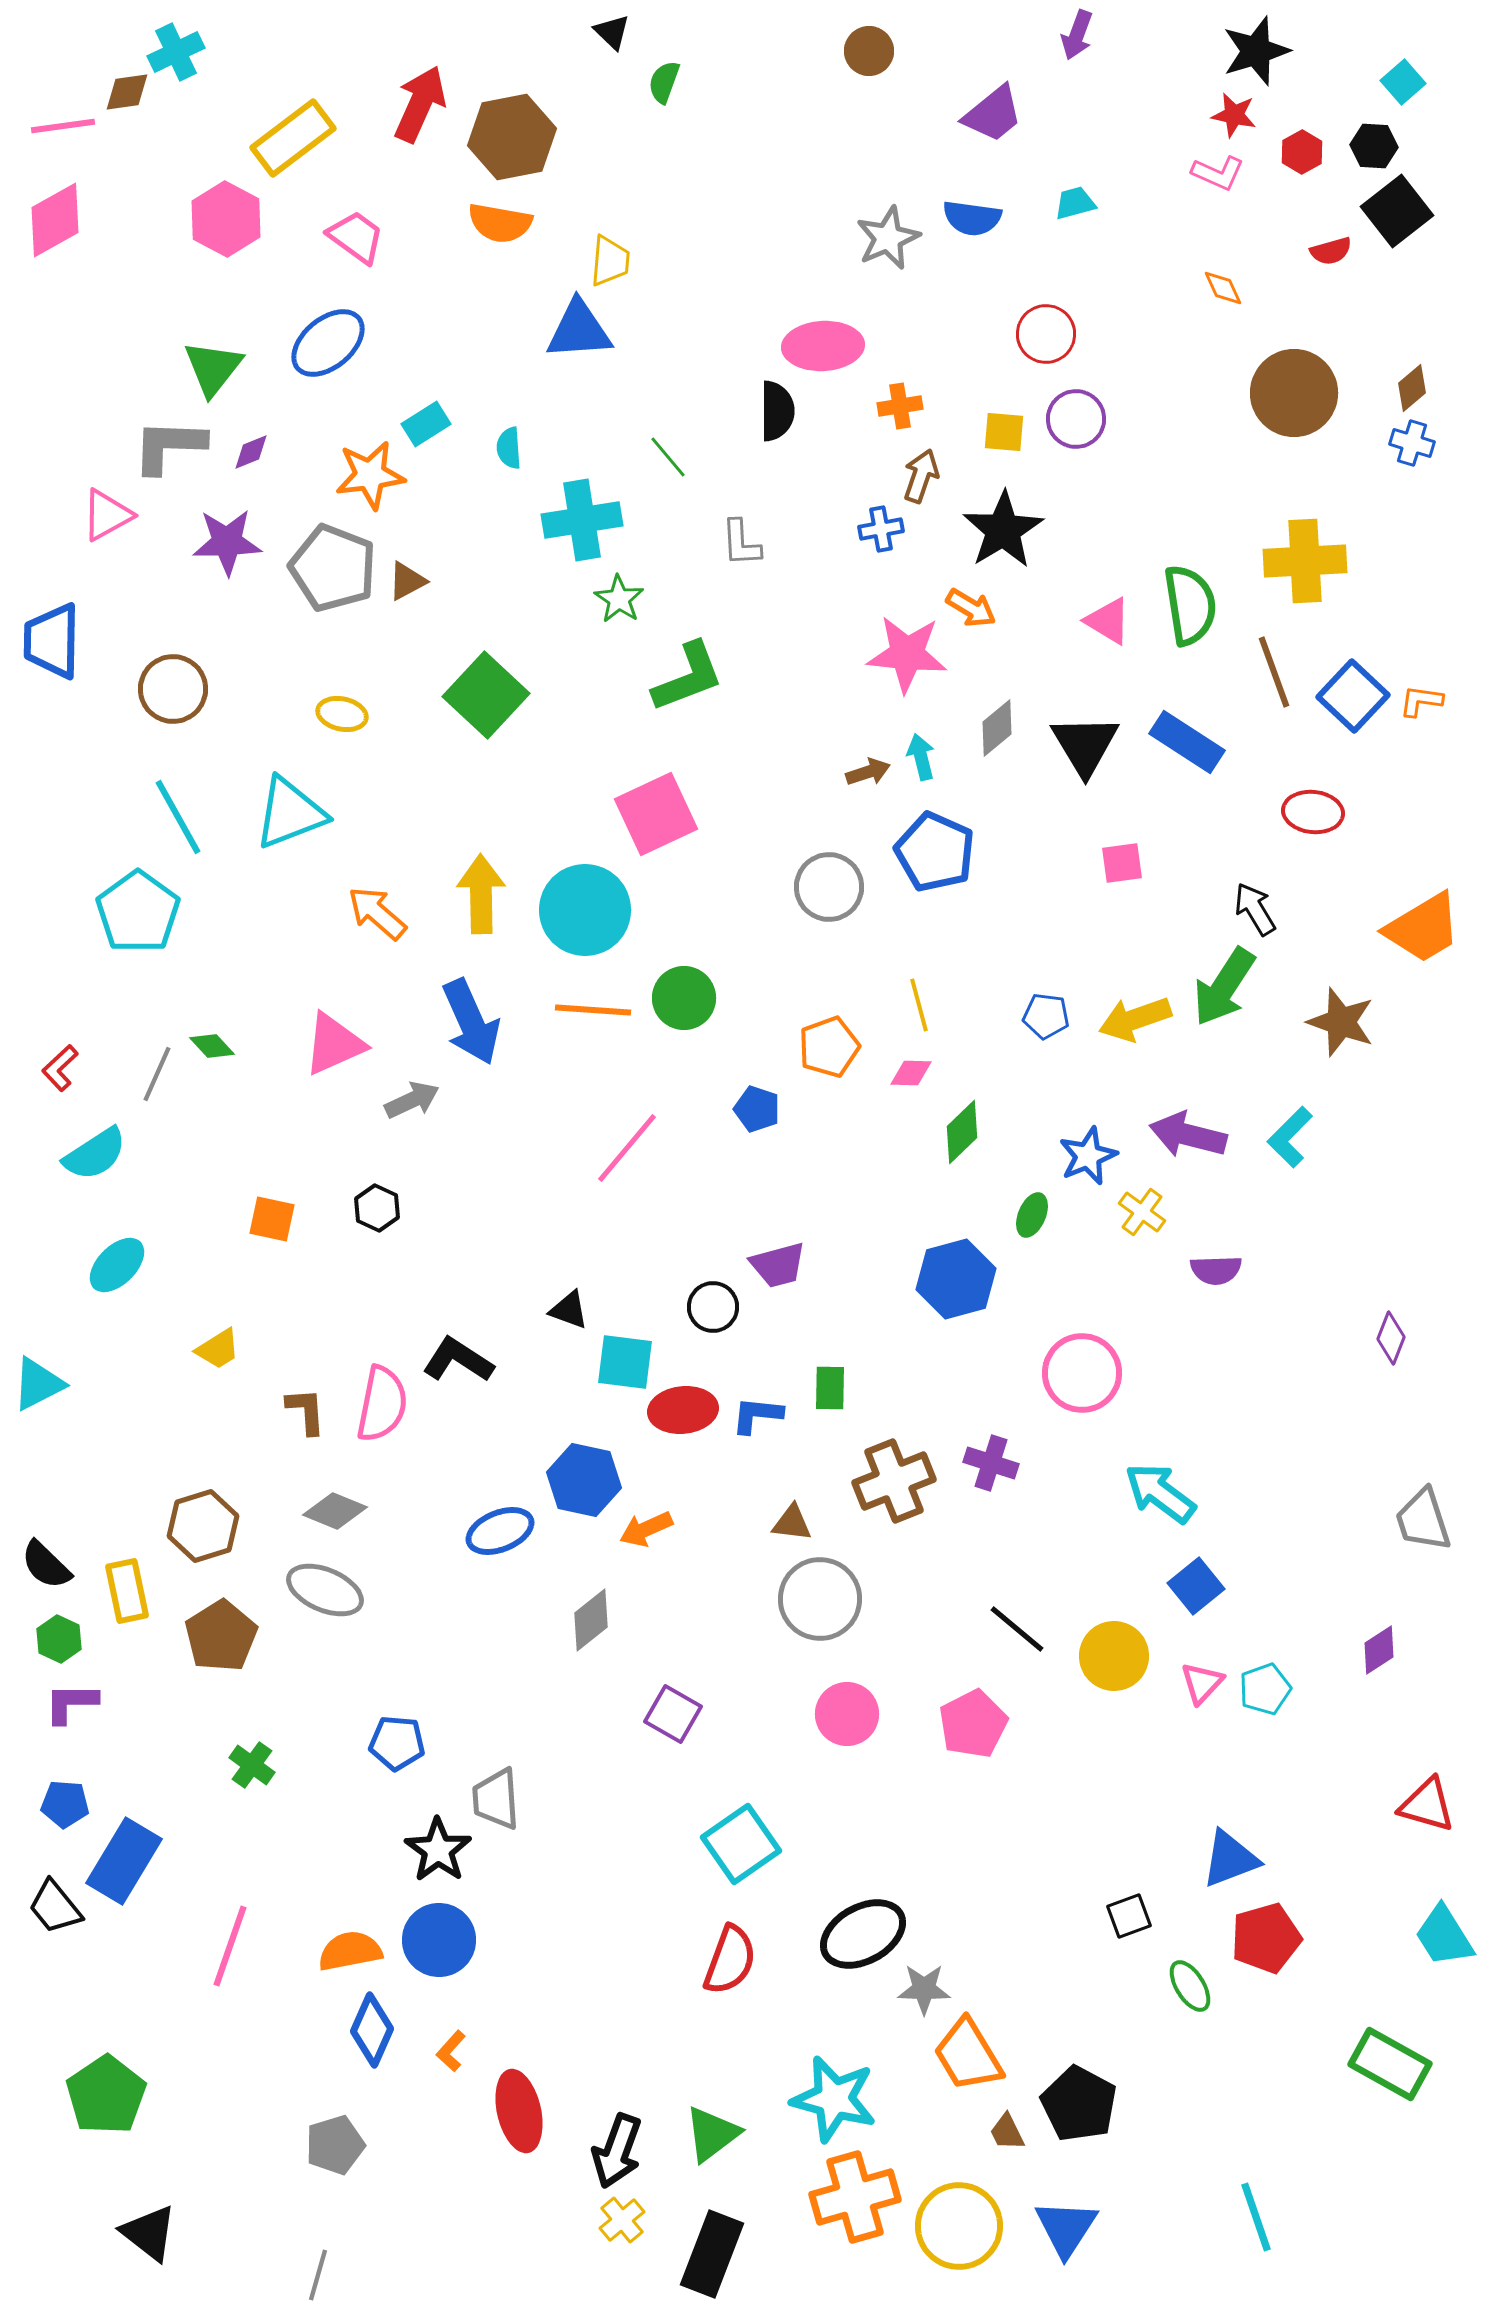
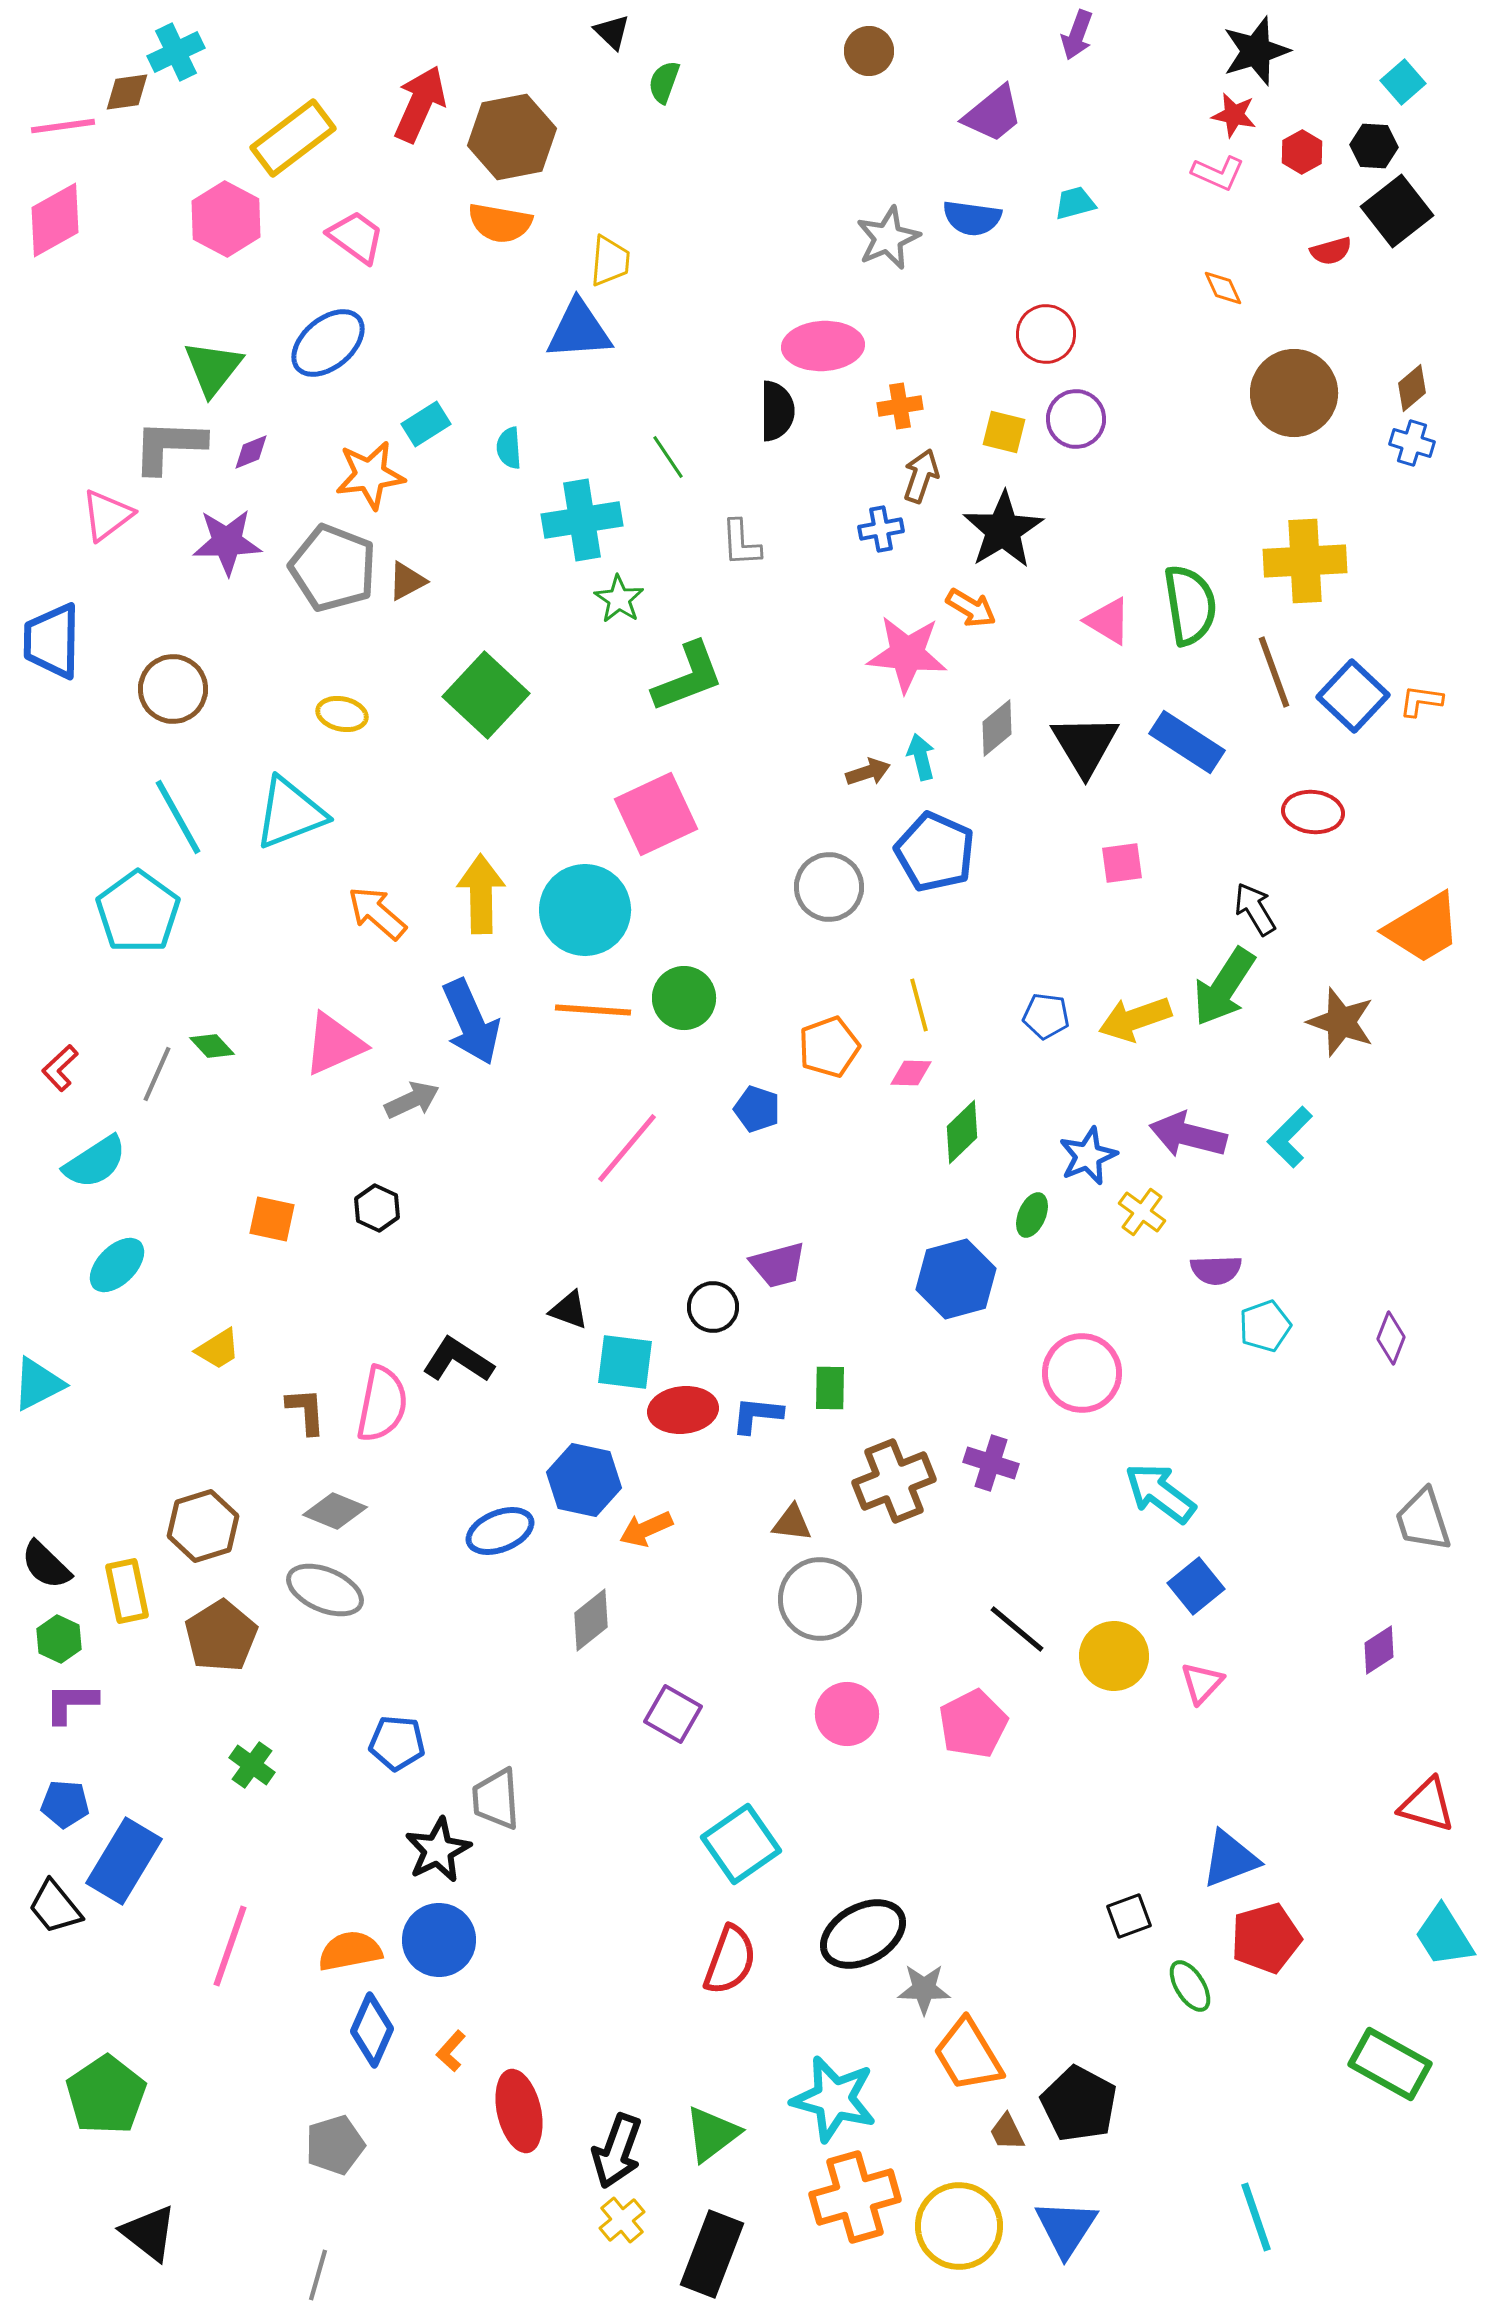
yellow square at (1004, 432): rotated 9 degrees clockwise
green line at (668, 457): rotated 6 degrees clockwise
pink triangle at (107, 515): rotated 8 degrees counterclockwise
cyan semicircle at (95, 1154): moved 8 px down
cyan pentagon at (1265, 1689): moved 363 px up
black star at (438, 1850): rotated 10 degrees clockwise
